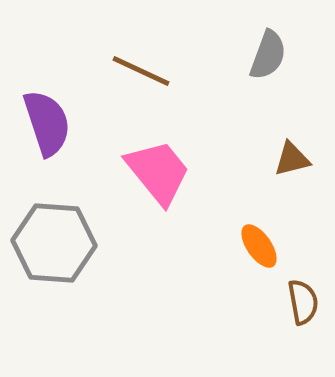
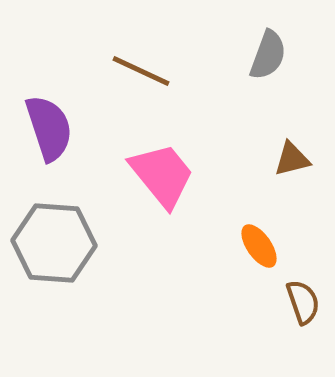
purple semicircle: moved 2 px right, 5 px down
pink trapezoid: moved 4 px right, 3 px down
brown semicircle: rotated 9 degrees counterclockwise
